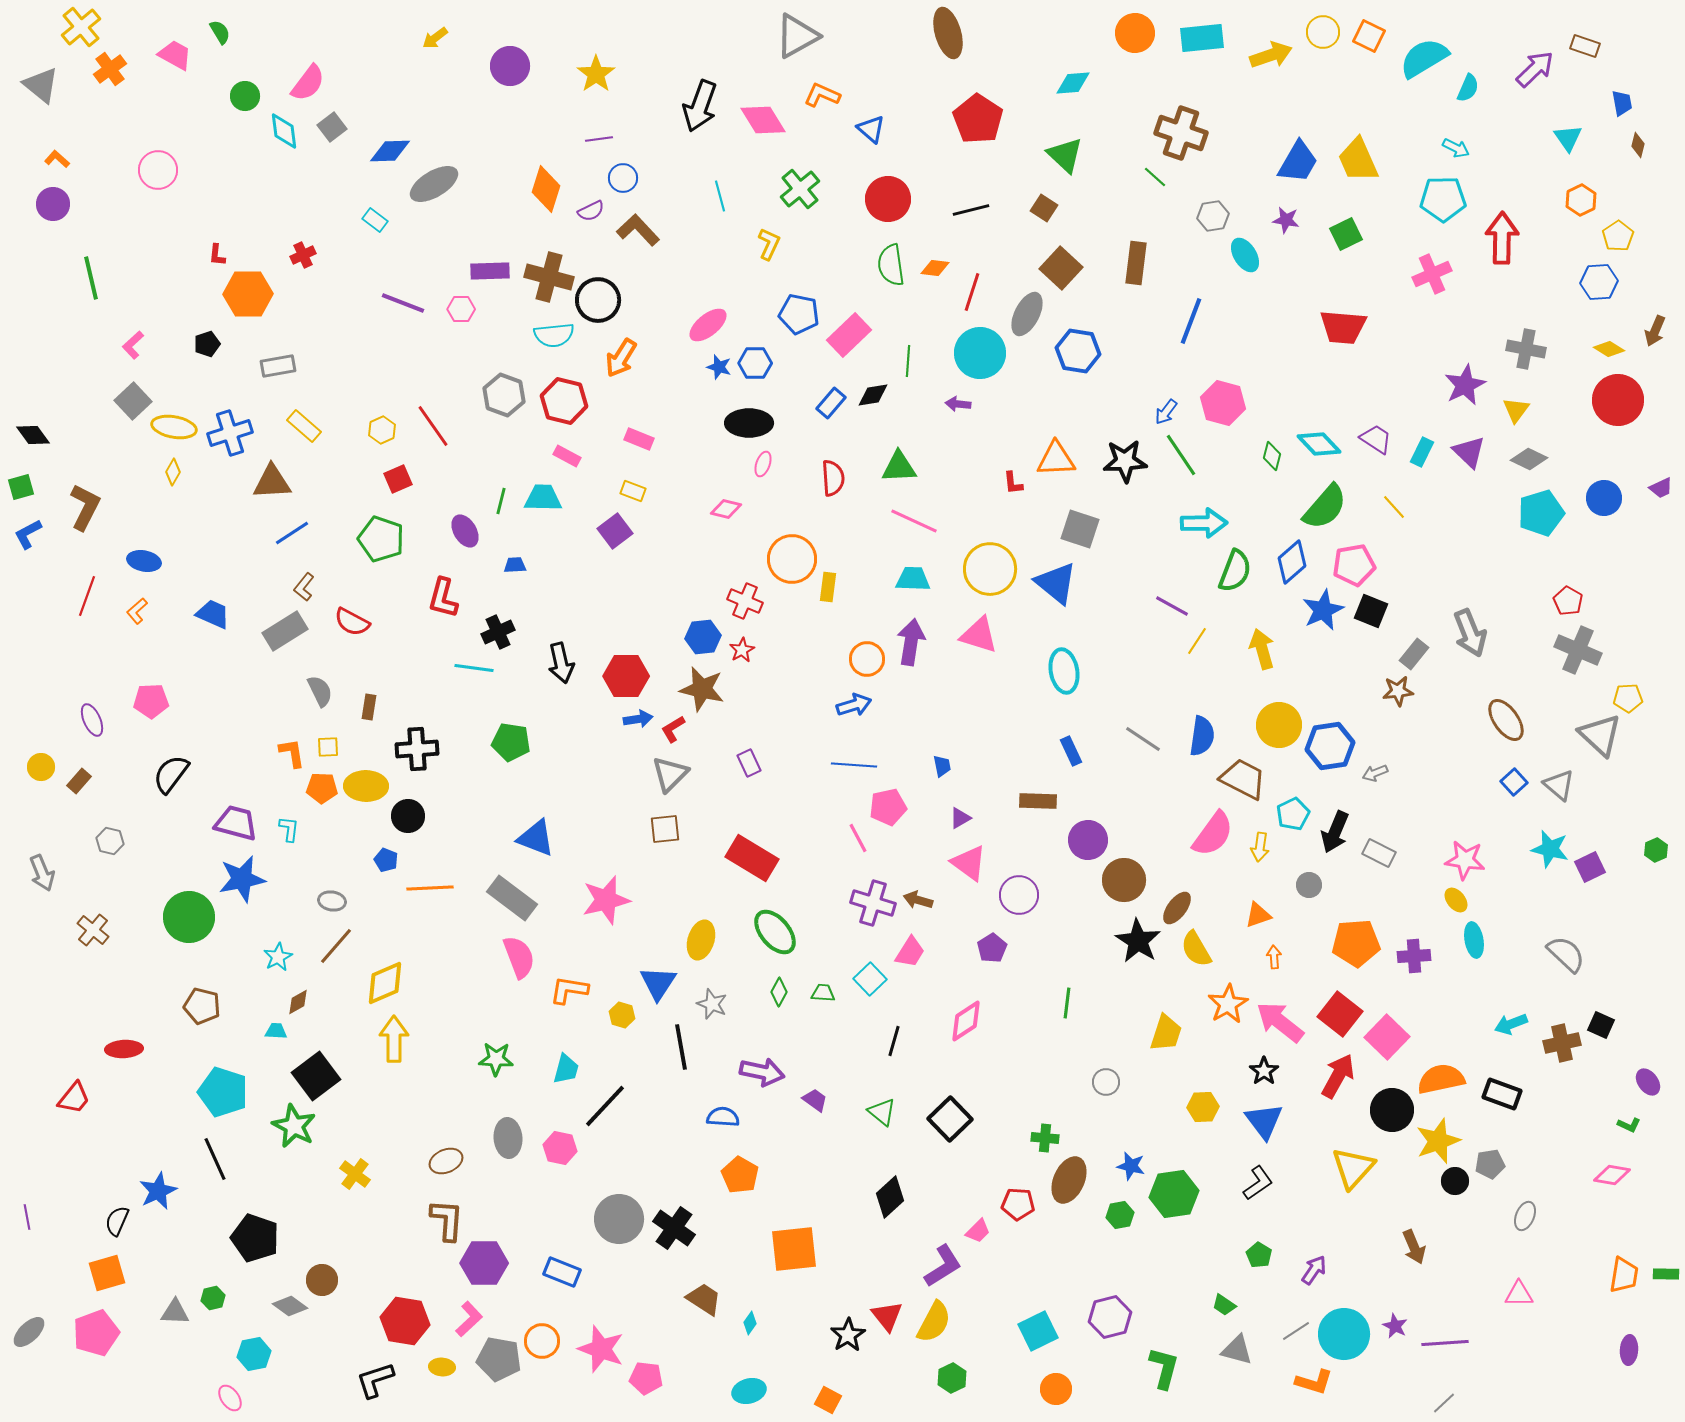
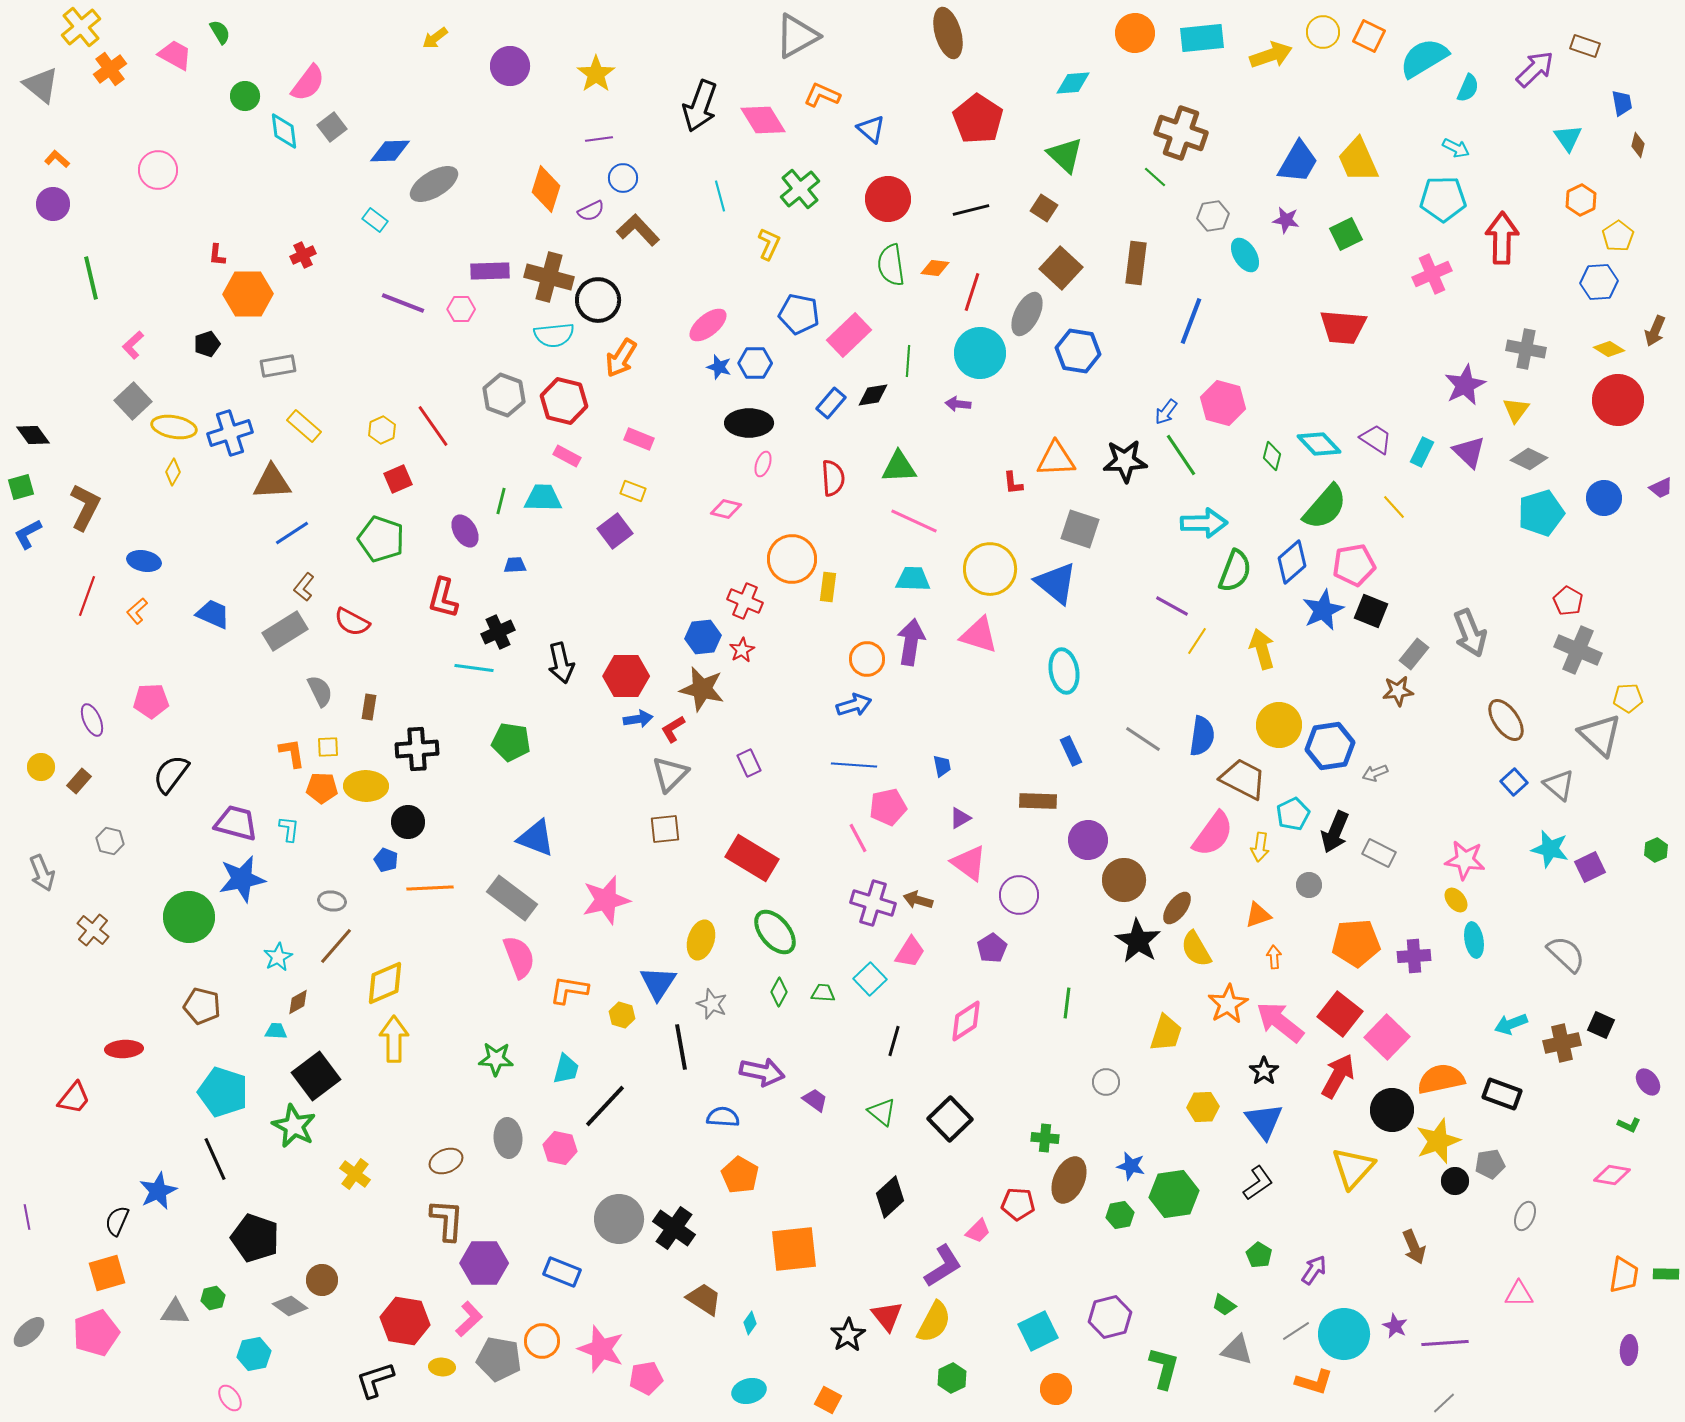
black circle at (408, 816): moved 6 px down
pink pentagon at (646, 1378): rotated 16 degrees counterclockwise
